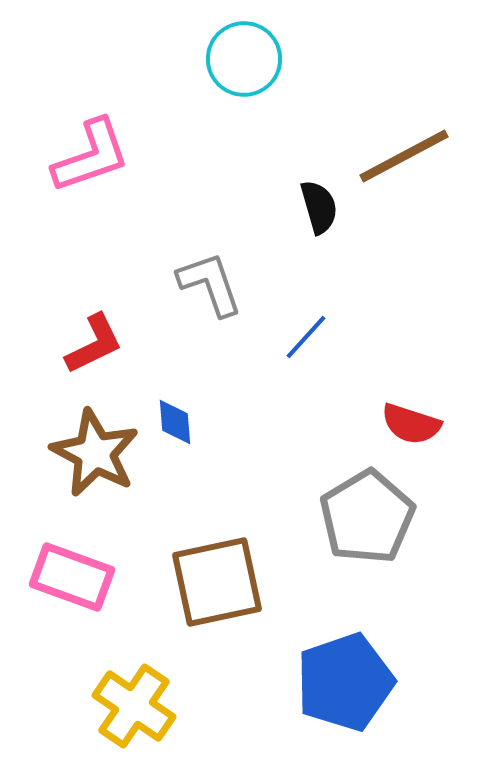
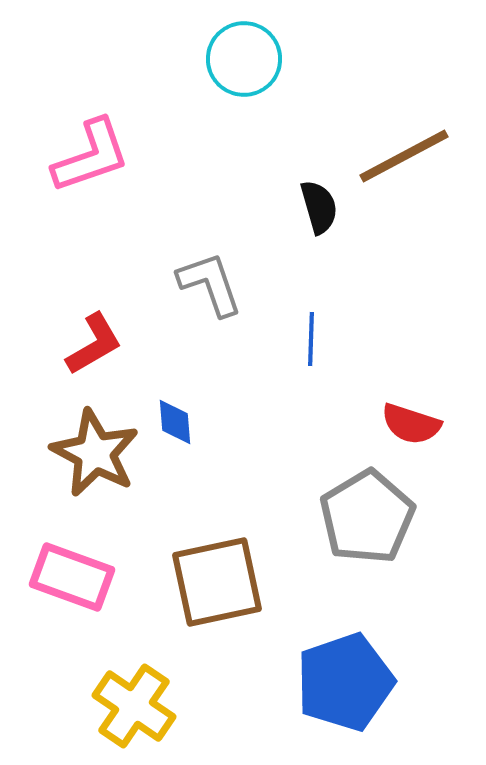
blue line: moved 5 px right, 2 px down; rotated 40 degrees counterclockwise
red L-shape: rotated 4 degrees counterclockwise
